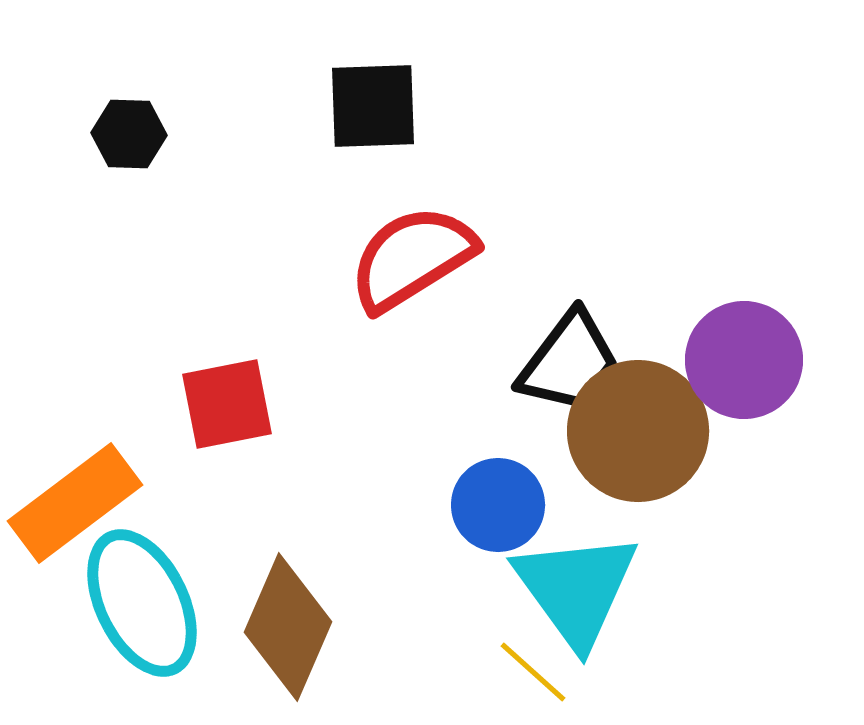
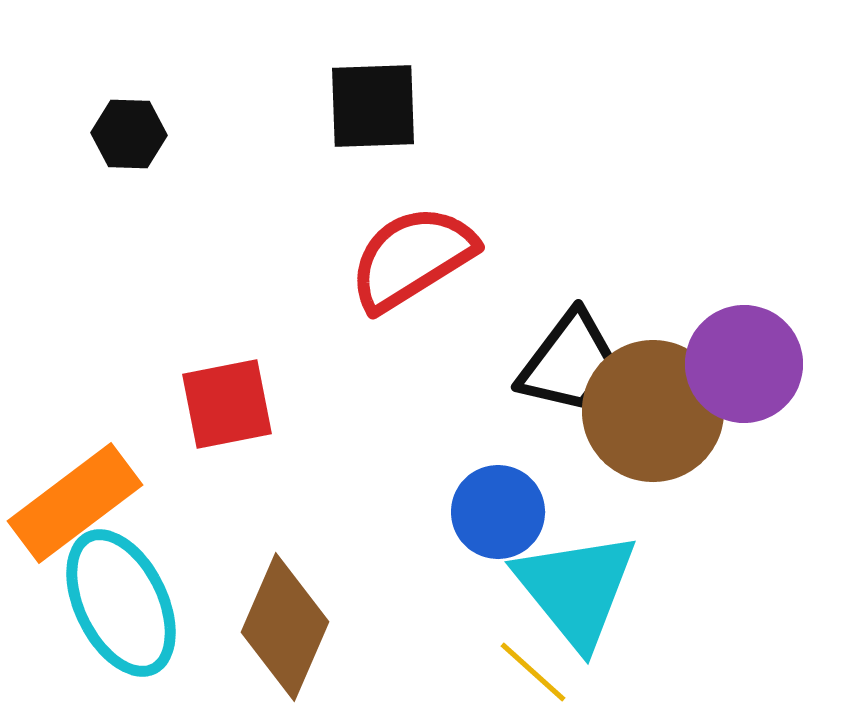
purple circle: moved 4 px down
brown circle: moved 15 px right, 20 px up
blue circle: moved 7 px down
cyan triangle: rotated 3 degrees counterclockwise
cyan ellipse: moved 21 px left
brown diamond: moved 3 px left
